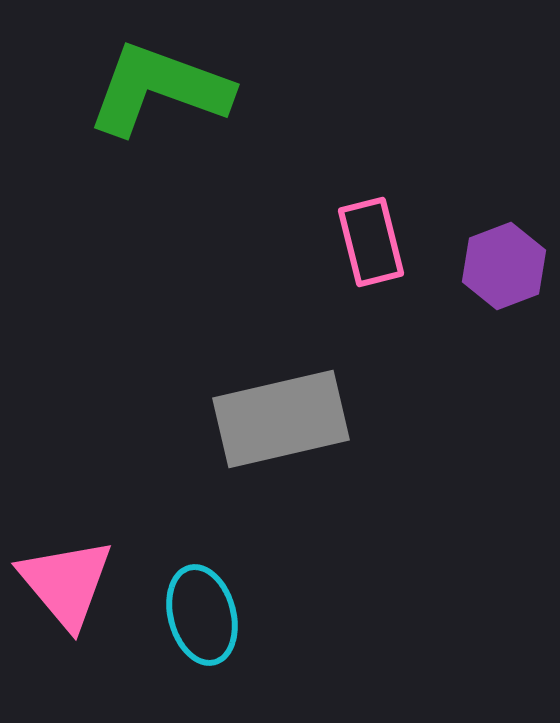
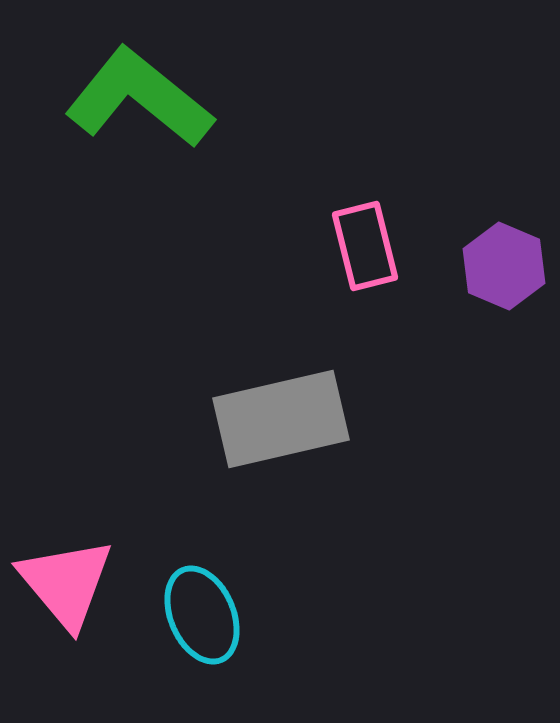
green L-shape: moved 20 px left, 9 px down; rotated 19 degrees clockwise
pink rectangle: moved 6 px left, 4 px down
purple hexagon: rotated 16 degrees counterclockwise
cyan ellipse: rotated 8 degrees counterclockwise
